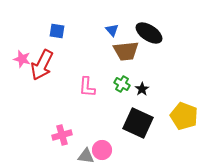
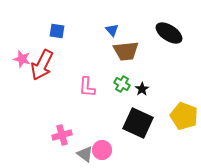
black ellipse: moved 20 px right
gray triangle: moved 1 px left, 2 px up; rotated 30 degrees clockwise
